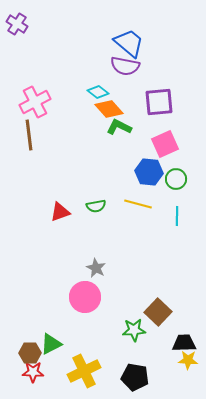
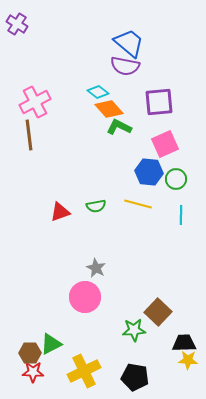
cyan line: moved 4 px right, 1 px up
